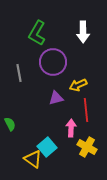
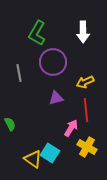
yellow arrow: moved 7 px right, 3 px up
pink arrow: rotated 30 degrees clockwise
cyan square: moved 3 px right, 6 px down; rotated 18 degrees counterclockwise
